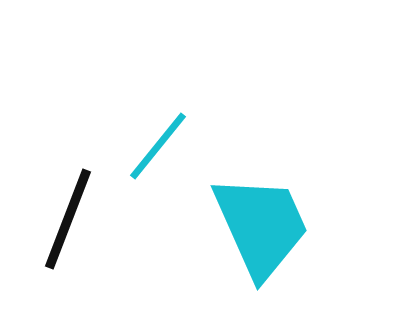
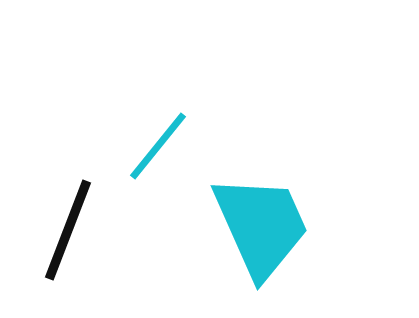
black line: moved 11 px down
